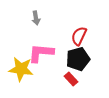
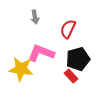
gray arrow: moved 1 px left, 1 px up
red semicircle: moved 11 px left, 7 px up
pink L-shape: rotated 16 degrees clockwise
red rectangle: moved 3 px up
